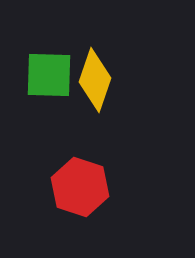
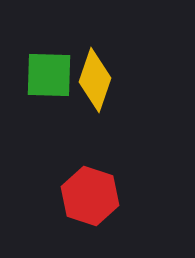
red hexagon: moved 10 px right, 9 px down
